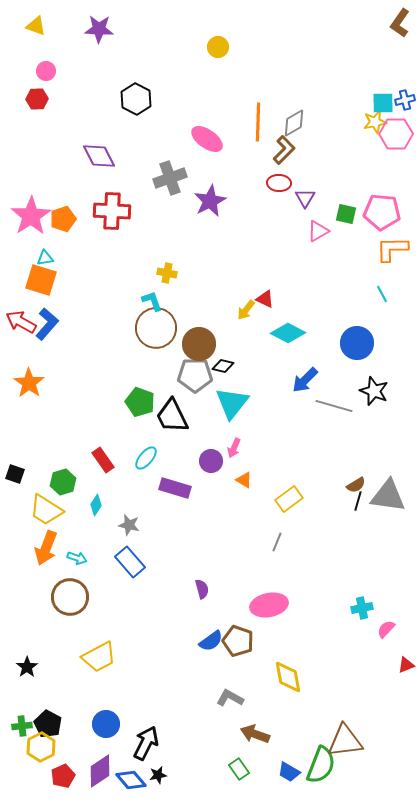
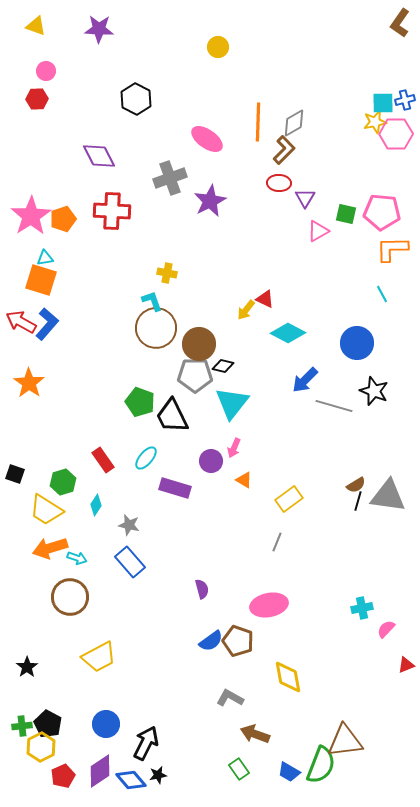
orange arrow at (46, 548): moved 4 px right; rotated 52 degrees clockwise
